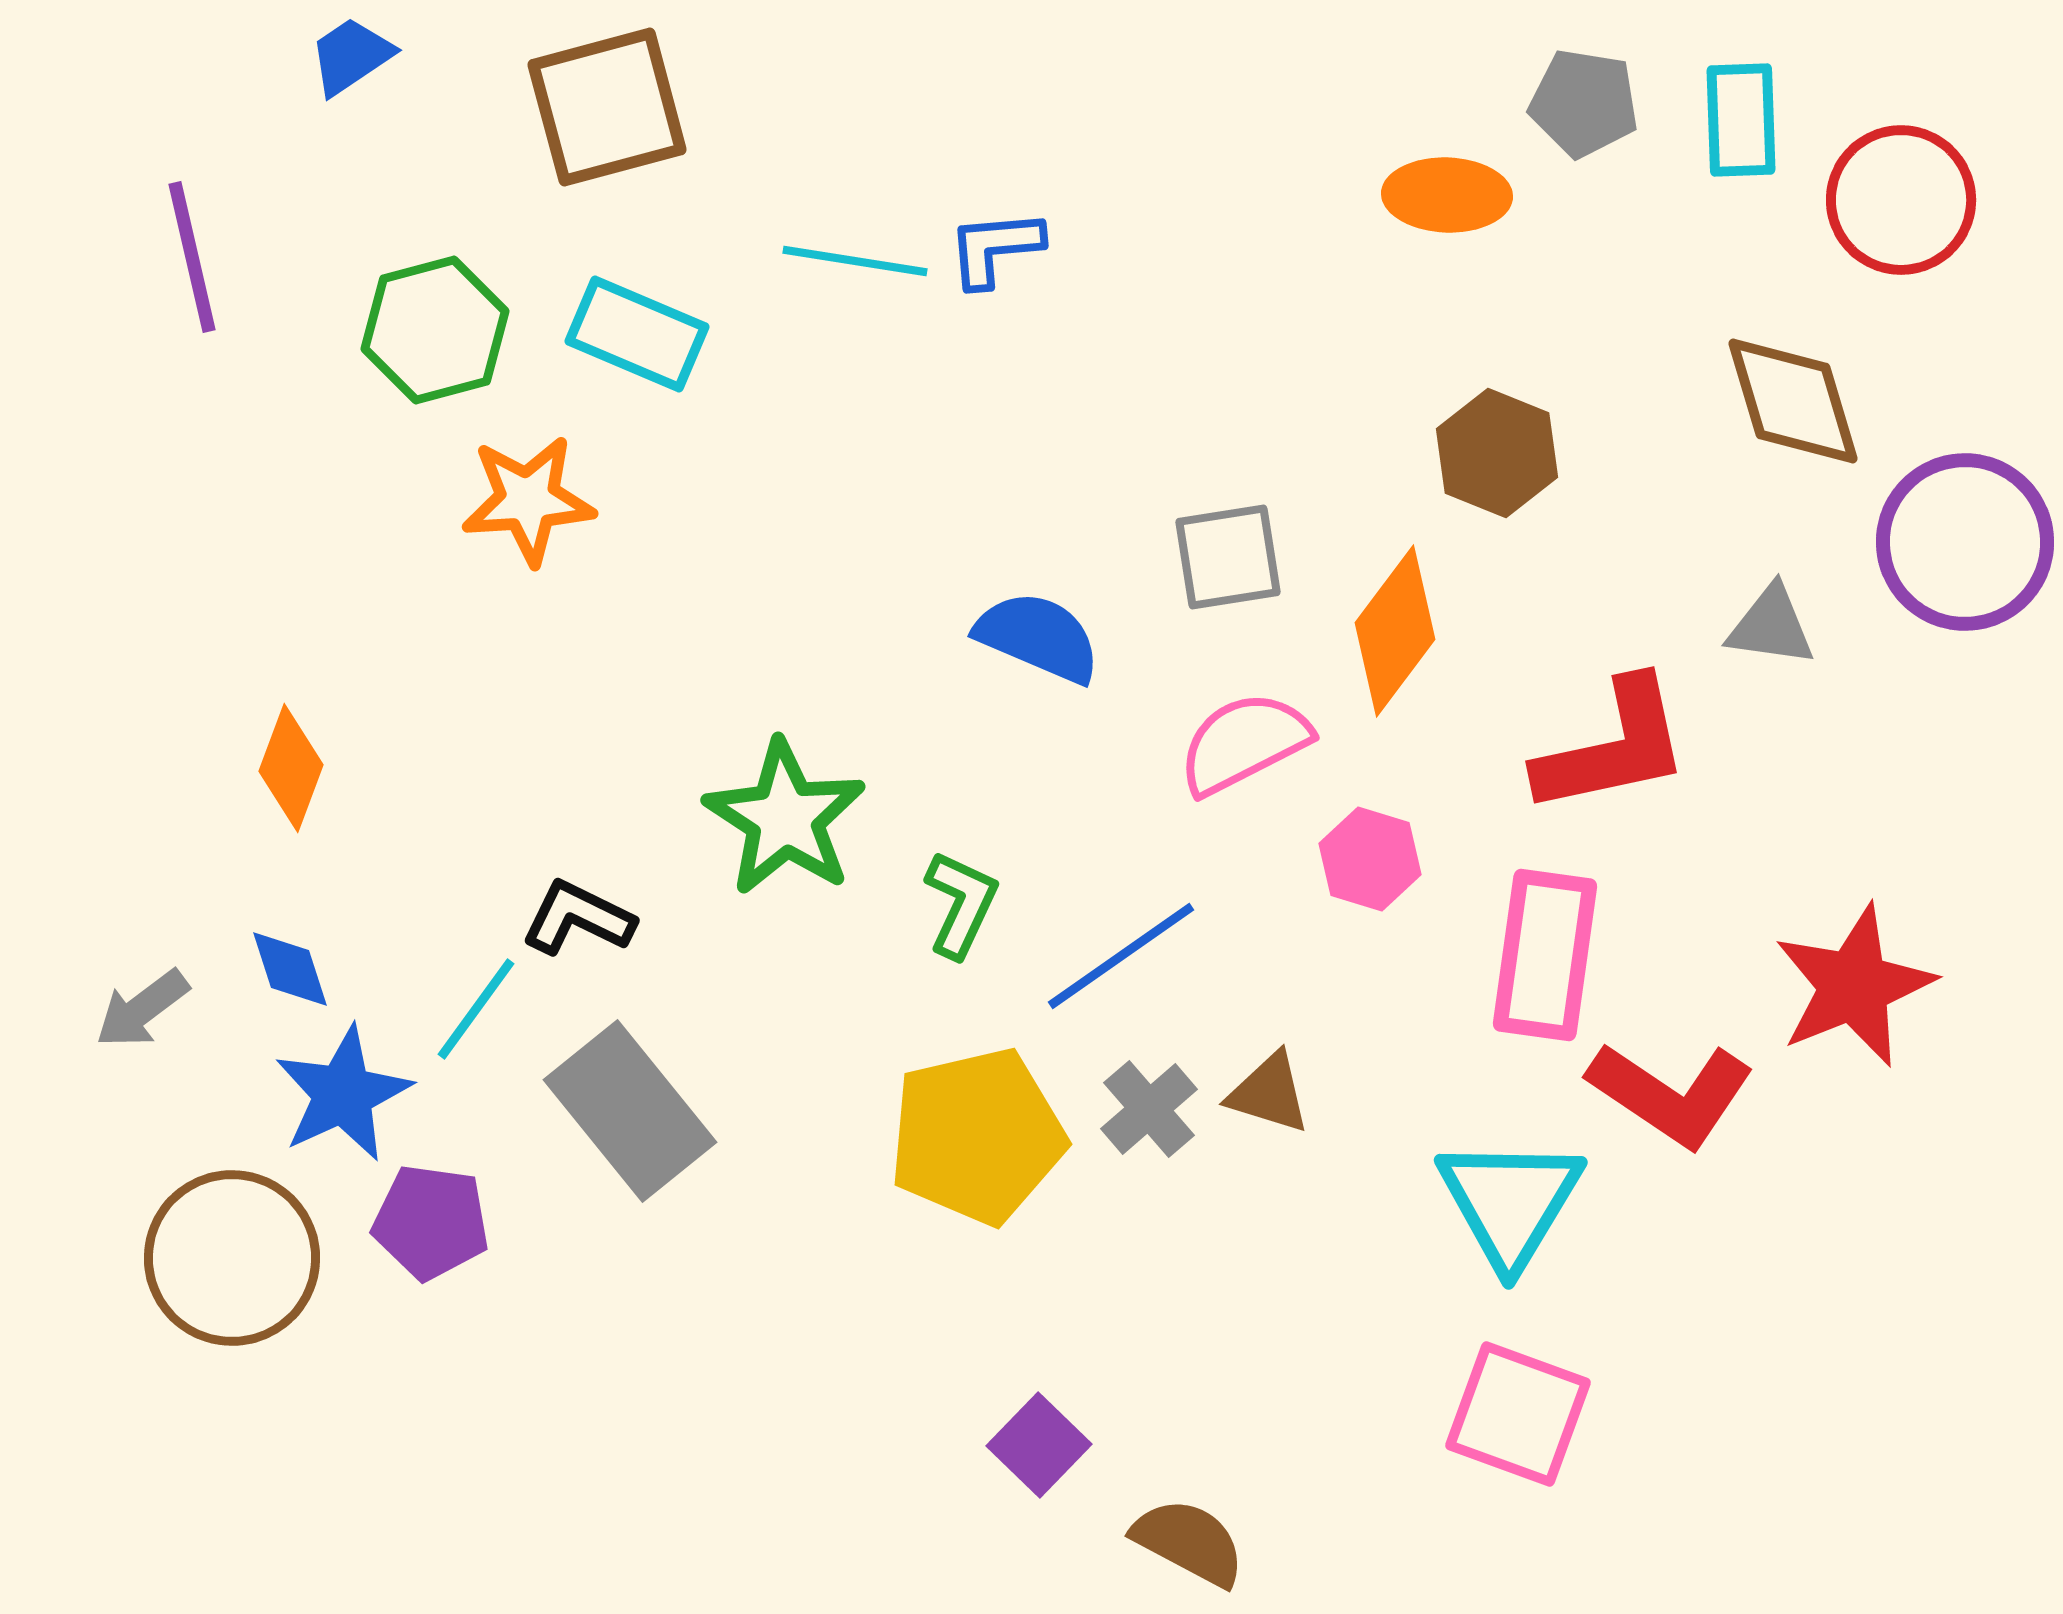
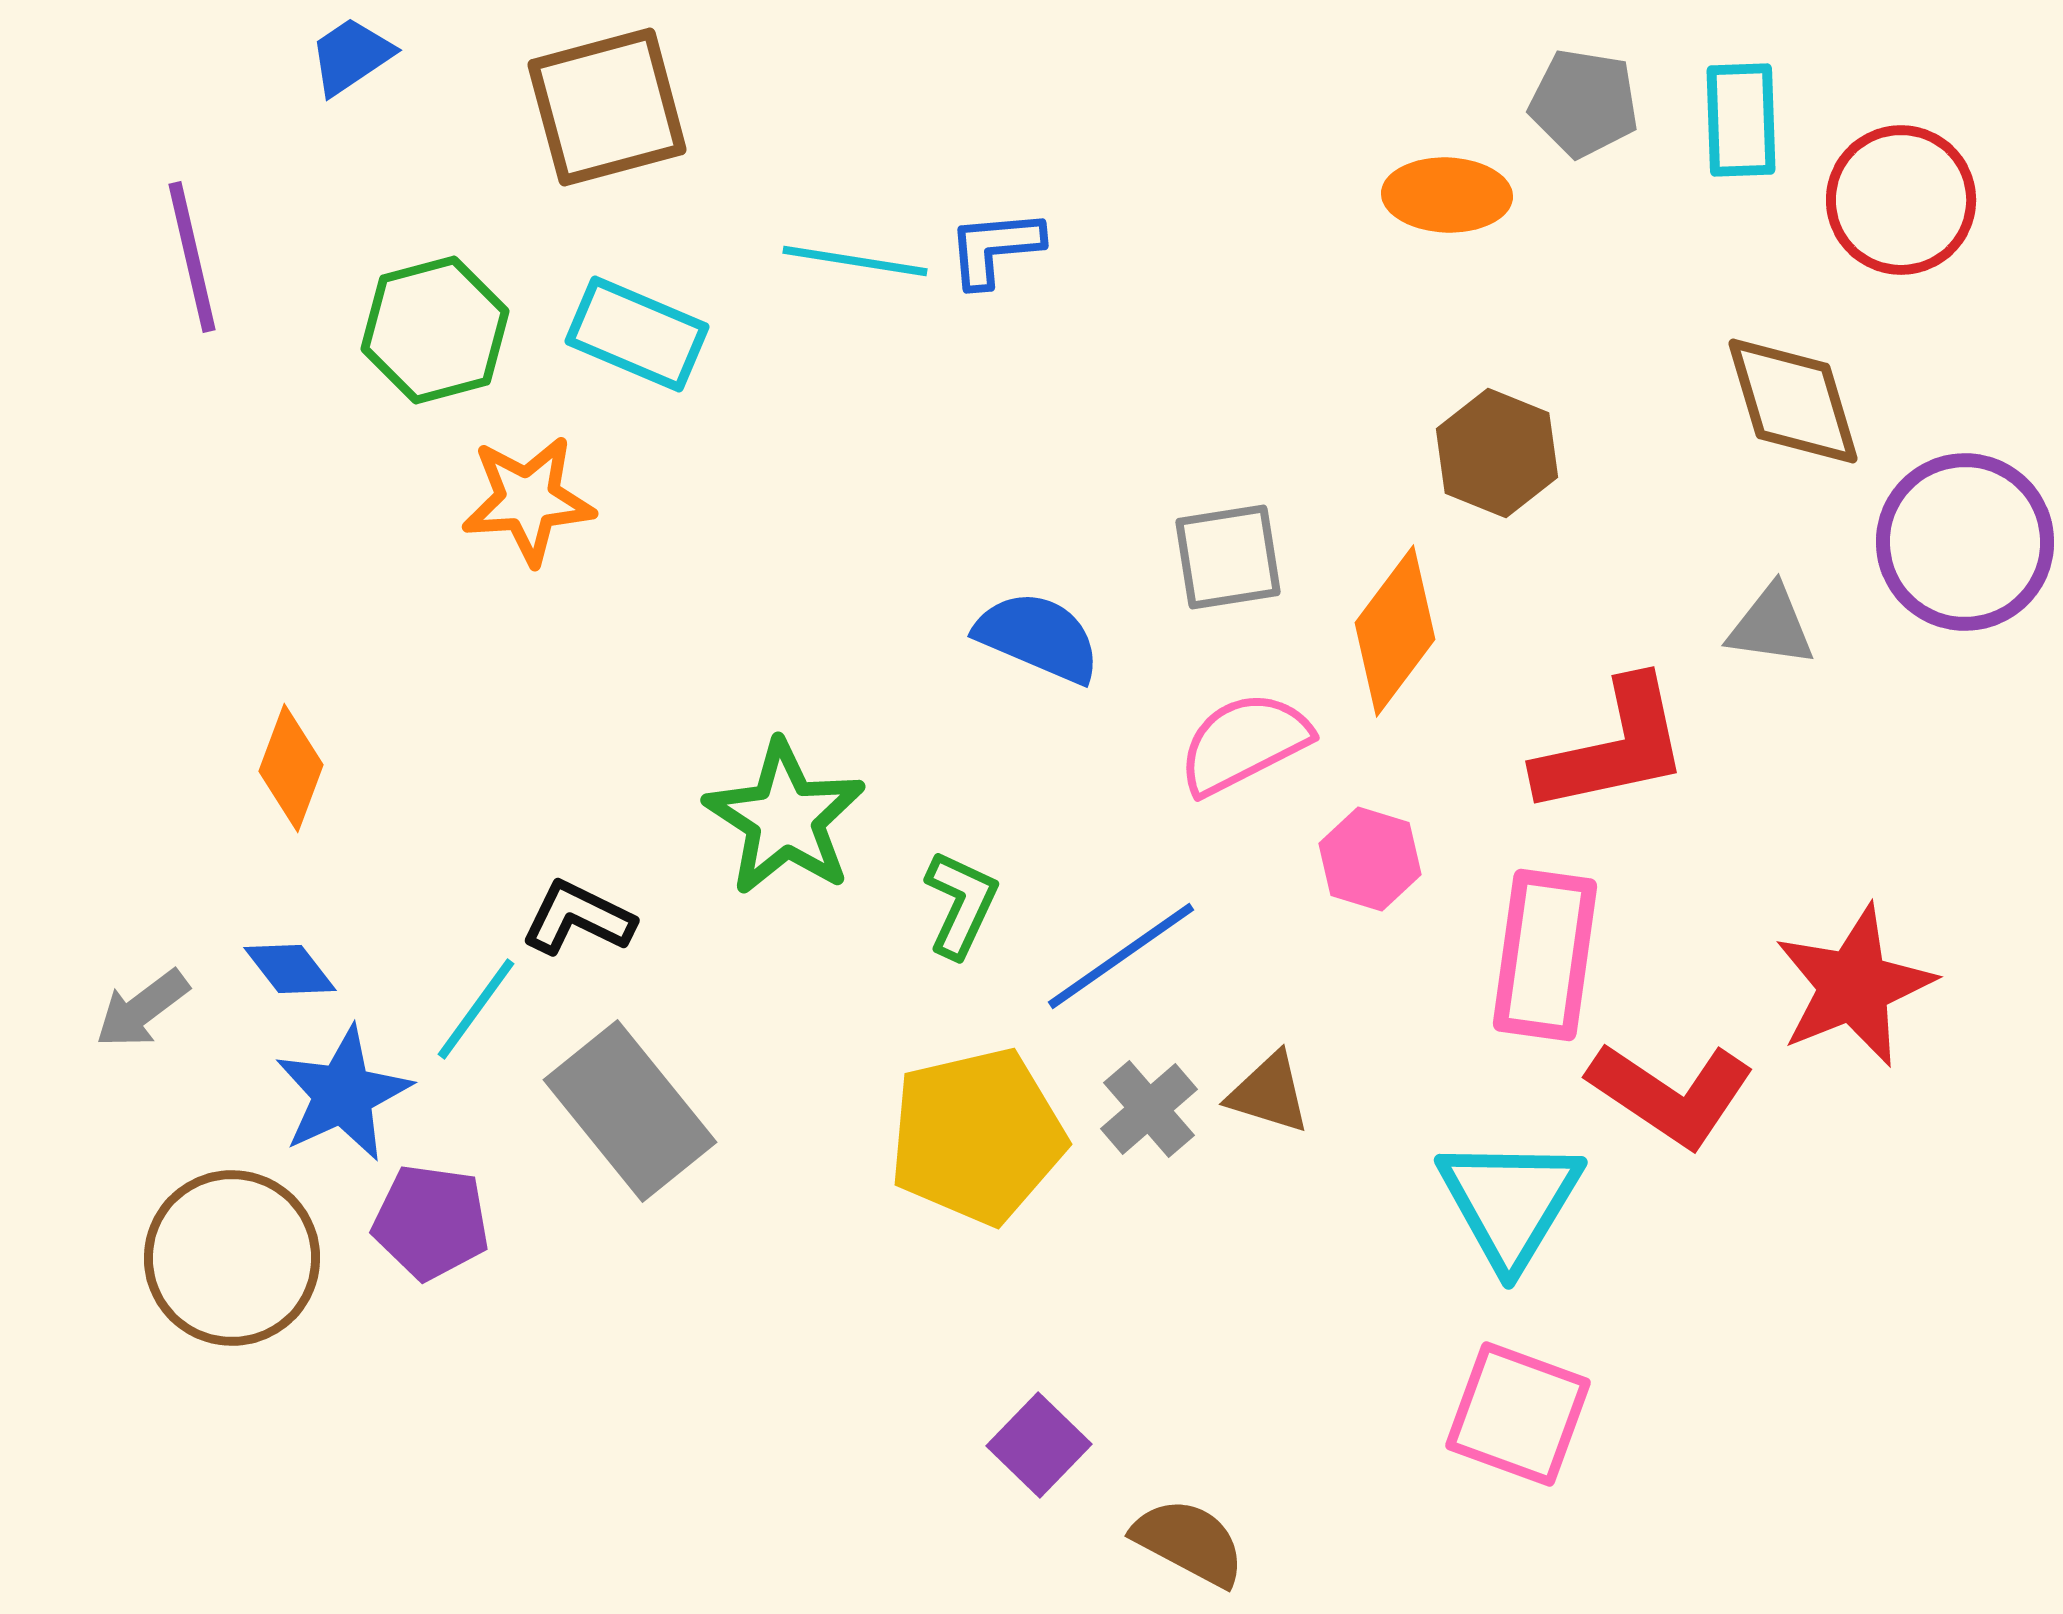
blue diamond at (290, 969): rotated 20 degrees counterclockwise
